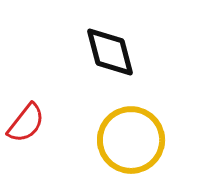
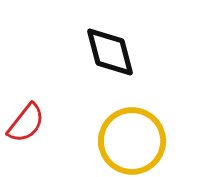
yellow circle: moved 1 px right, 1 px down
